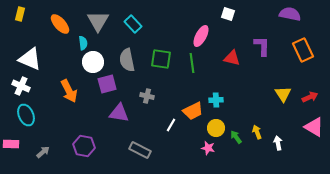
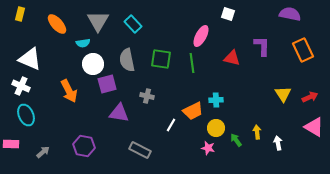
orange ellipse: moved 3 px left
cyan semicircle: rotated 88 degrees clockwise
white circle: moved 2 px down
yellow arrow: rotated 16 degrees clockwise
green arrow: moved 3 px down
